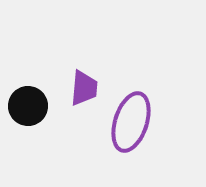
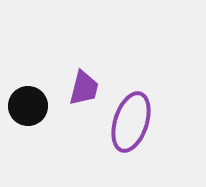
purple trapezoid: rotated 9 degrees clockwise
